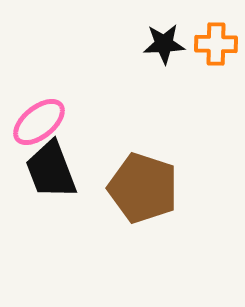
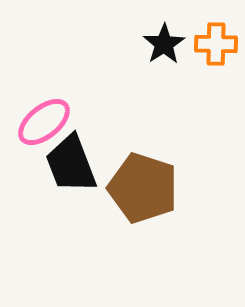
black star: rotated 30 degrees counterclockwise
pink ellipse: moved 5 px right
black trapezoid: moved 20 px right, 6 px up
